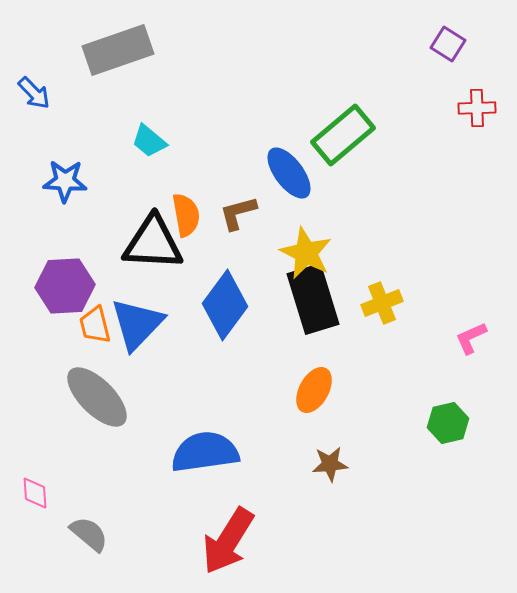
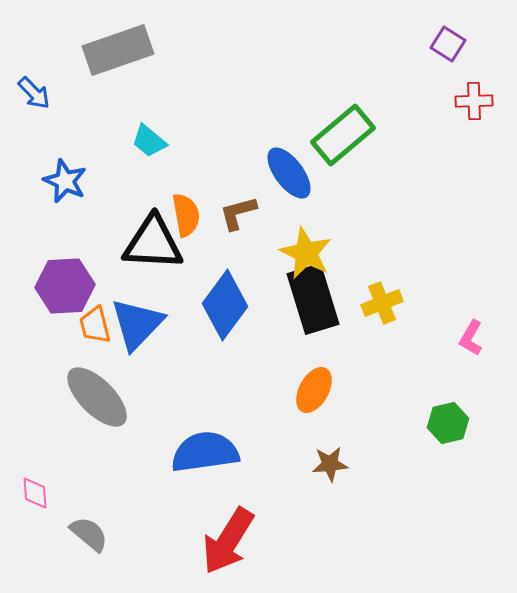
red cross: moved 3 px left, 7 px up
blue star: rotated 21 degrees clockwise
pink L-shape: rotated 36 degrees counterclockwise
